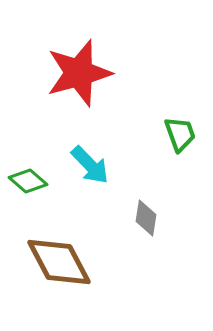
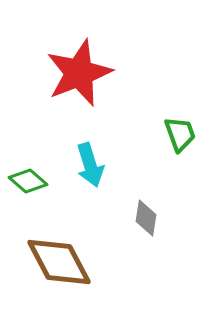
red star: rotated 6 degrees counterclockwise
cyan arrow: rotated 27 degrees clockwise
